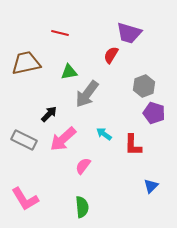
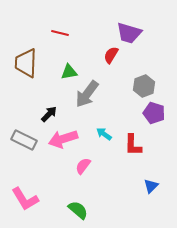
brown trapezoid: rotated 76 degrees counterclockwise
pink arrow: rotated 24 degrees clockwise
green semicircle: moved 4 px left, 3 px down; rotated 45 degrees counterclockwise
